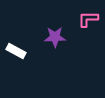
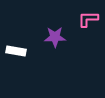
white rectangle: rotated 18 degrees counterclockwise
